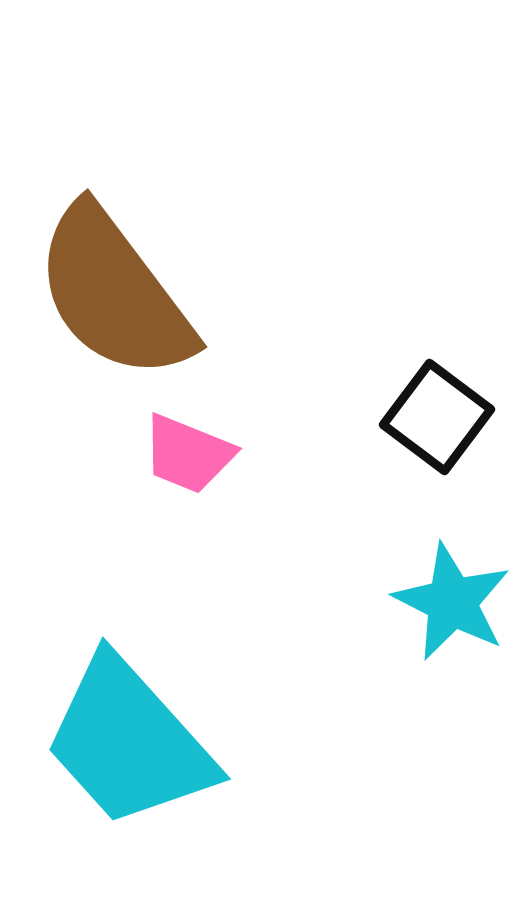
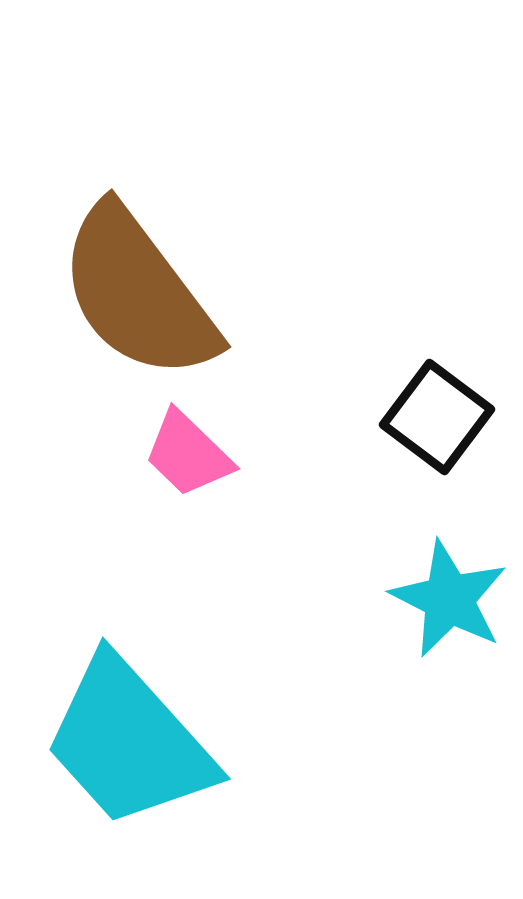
brown semicircle: moved 24 px right
pink trapezoid: rotated 22 degrees clockwise
cyan star: moved 3 px left, 3 px up
